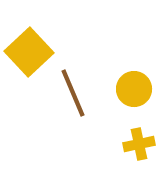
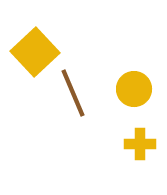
yellow square: moved 6 px right
yellow cross: moved 1 px right; rotated 12 degrees clockwise
